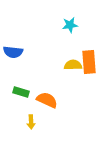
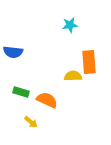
yellow semicircle: moved 11 px down
yellow arrow: rotated 48 degrees counterclockwise
